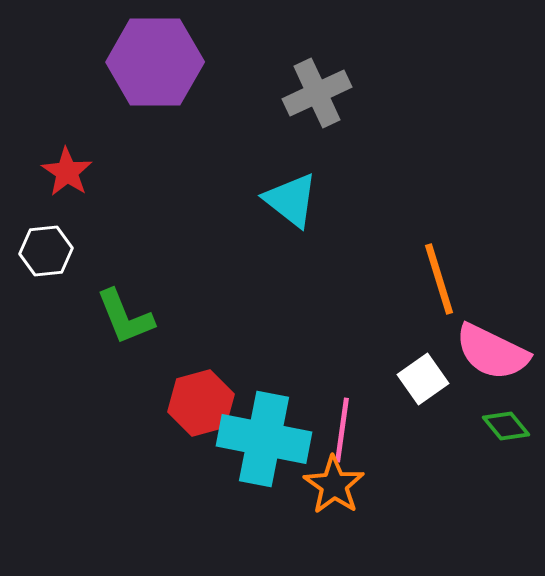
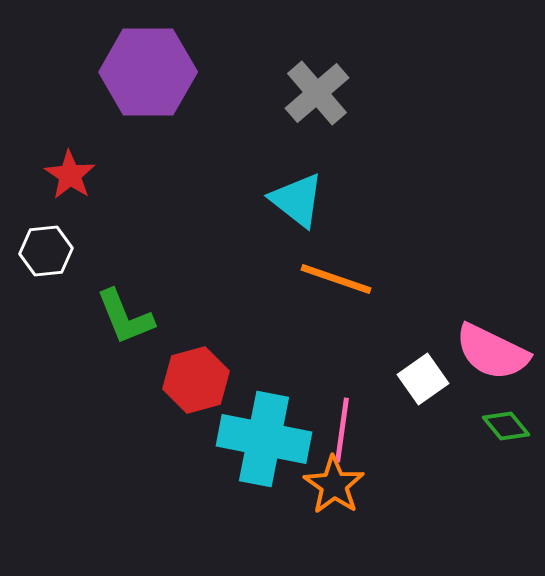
purple hexagon: moved 7 px left, 10 px down
gray cross: rotated 16 degrees counterclockwise
red star: moved 3 px right, 3 px down
cyan triangle: moved 6 px right
orange line: moved 103 px left; rotated 54 degrees counterclockwise
red hexagon: moved 5 px left, 23 px up
